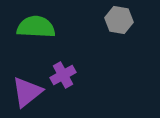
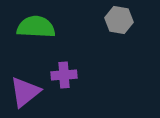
purple cross: moved 1 px right; rotated 25 degrees clockwise
purple triangle: moved 2 px left
